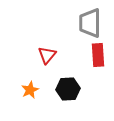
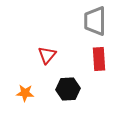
gray trapezoid: moved 5 px right, 2 px up
red rectangle: moved 1 px right, 4 px down
orange star: moved 5 px left, 3 px down; rotated 30 degrees clockwise
